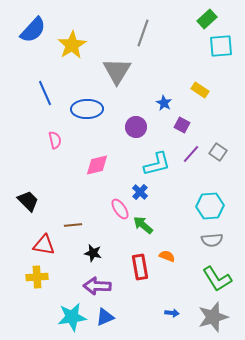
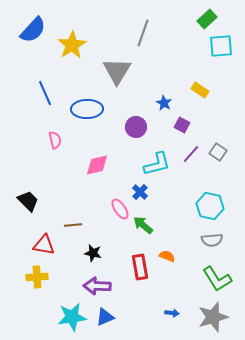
cyan hexagon: rotated 16 degrees clockwise
